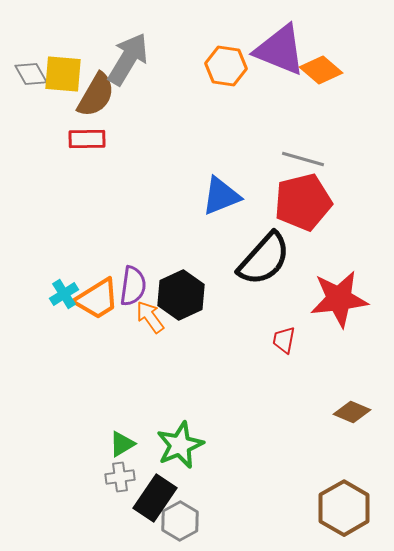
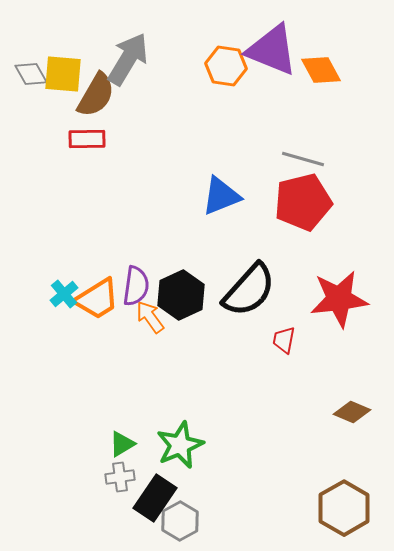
purple triangle: moved 8 px left
orange diamond: rotated 21 degrees clockwise
black semicircle: moved 15 px left, 31 px down
purple semicircle: moved 3 px right
cyan cross: rotated 8 degrees counterclockwise
